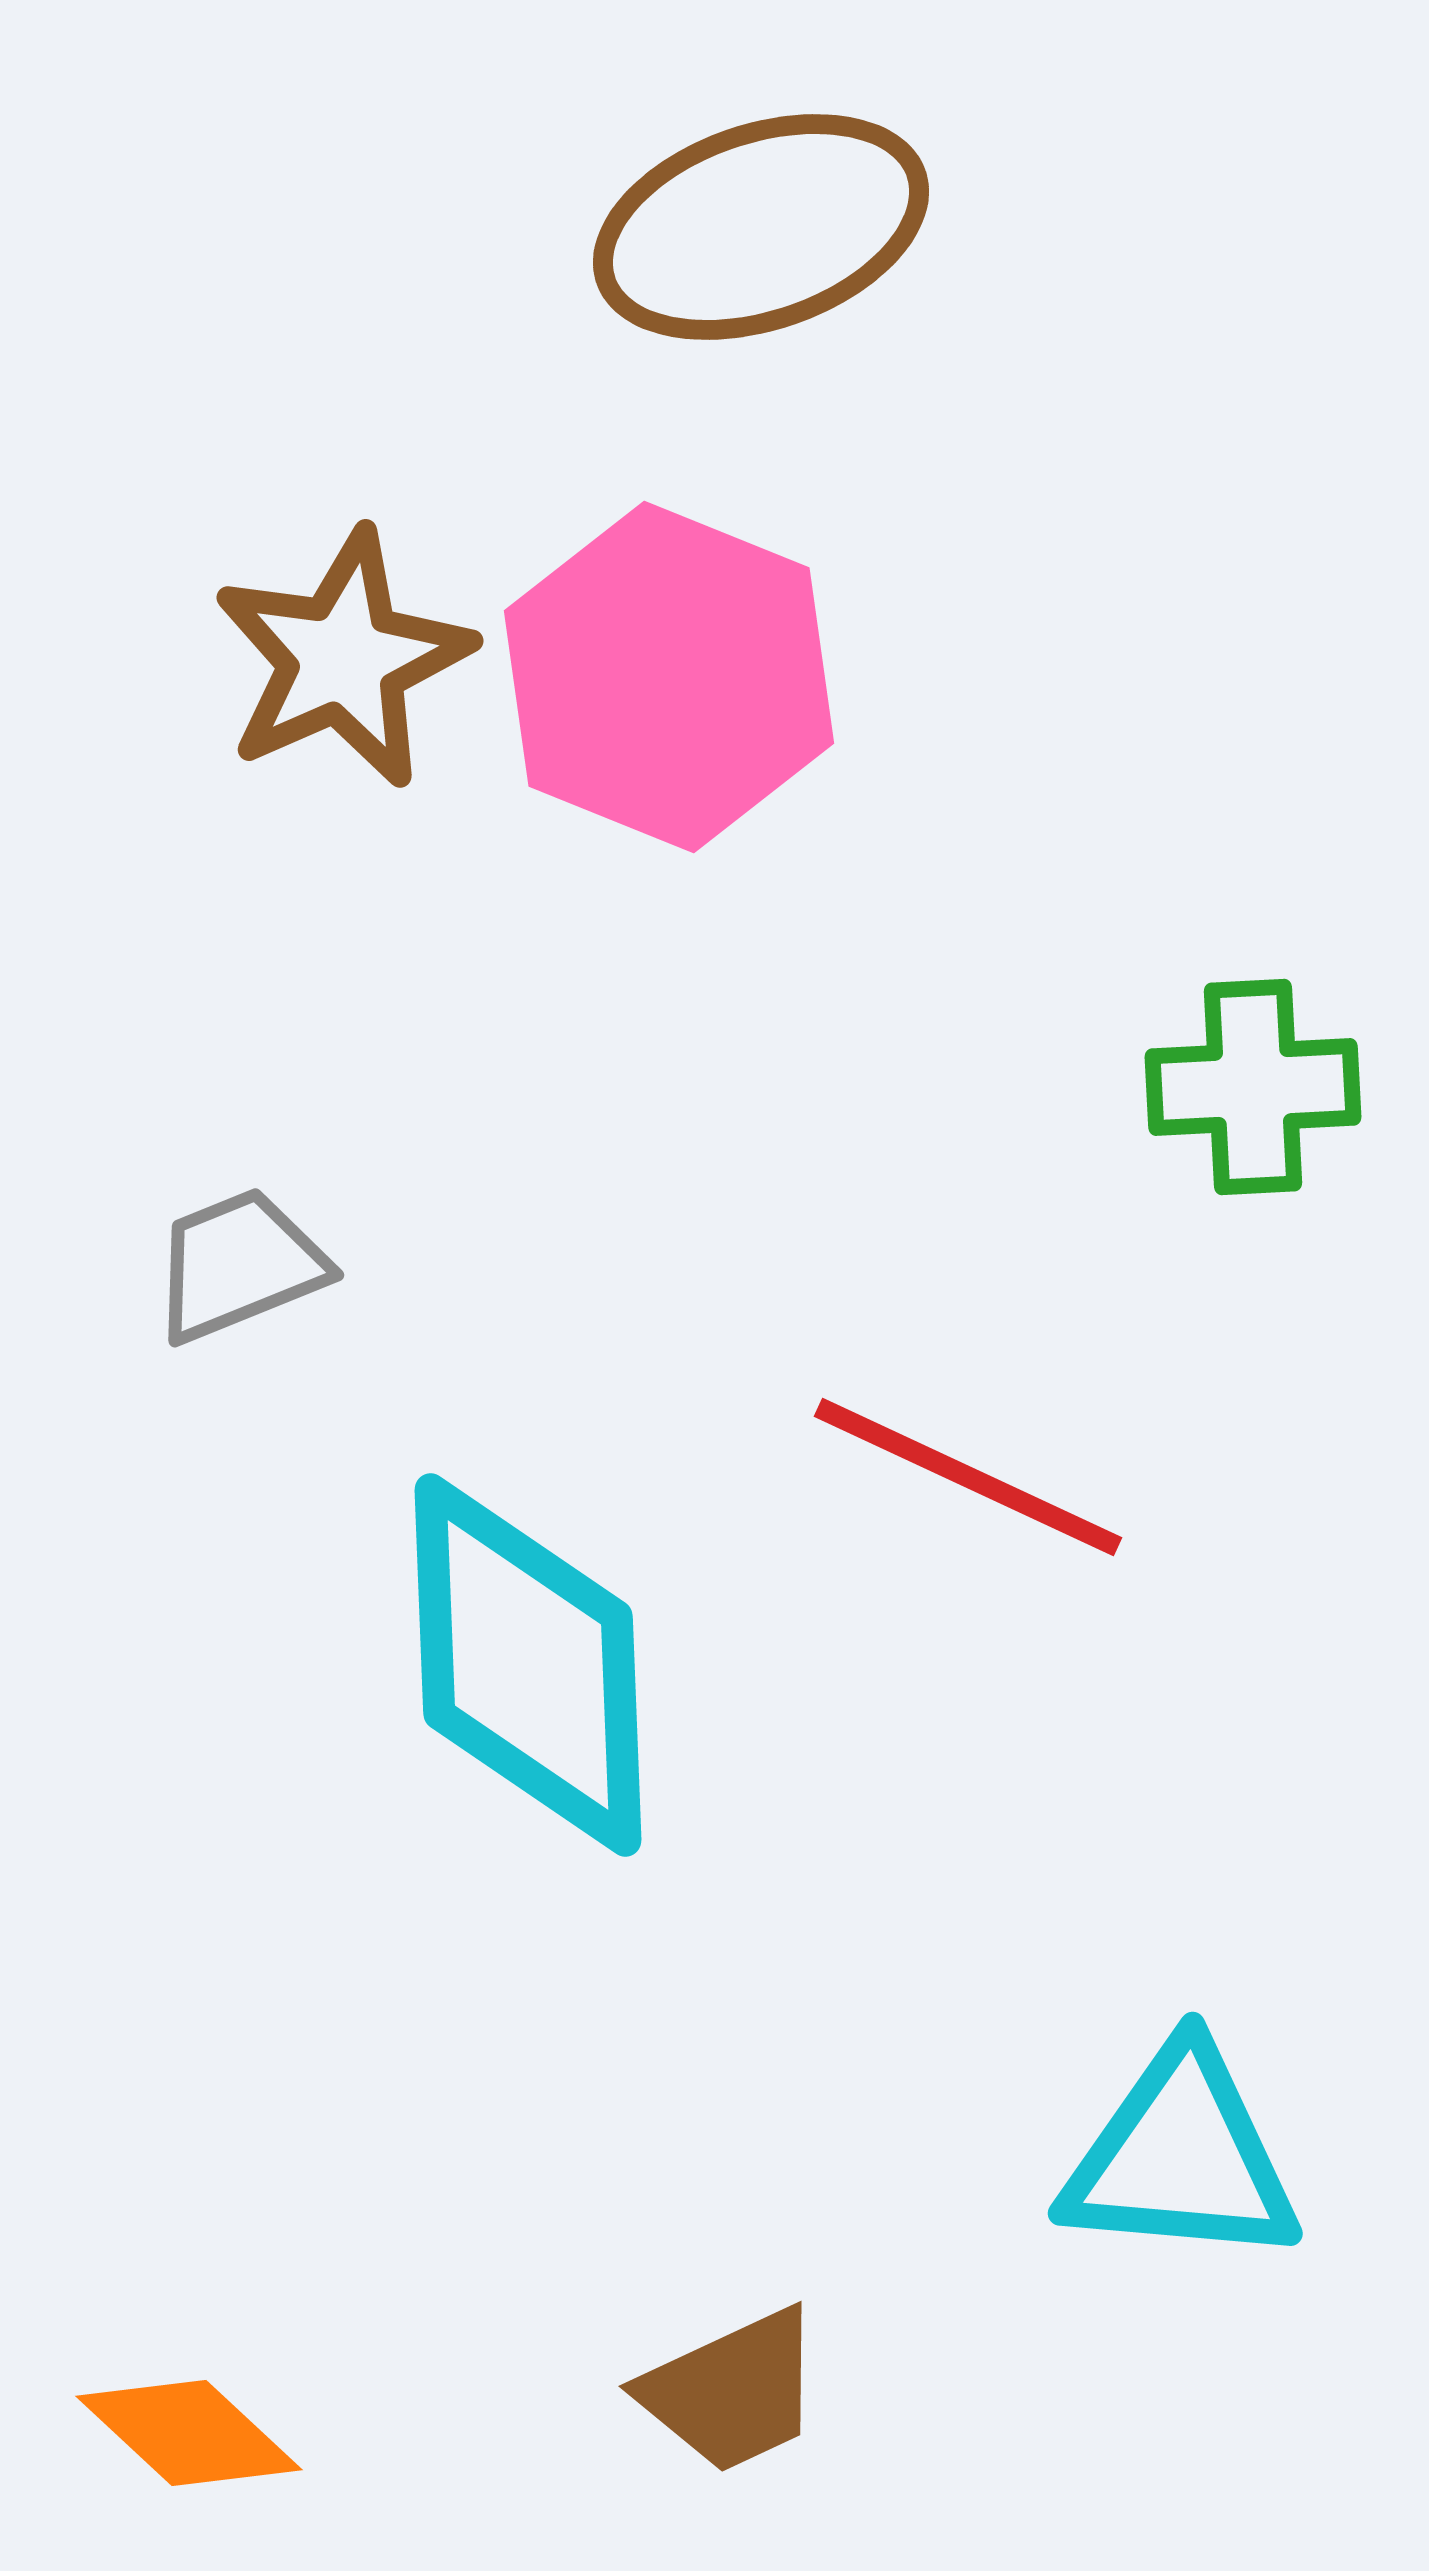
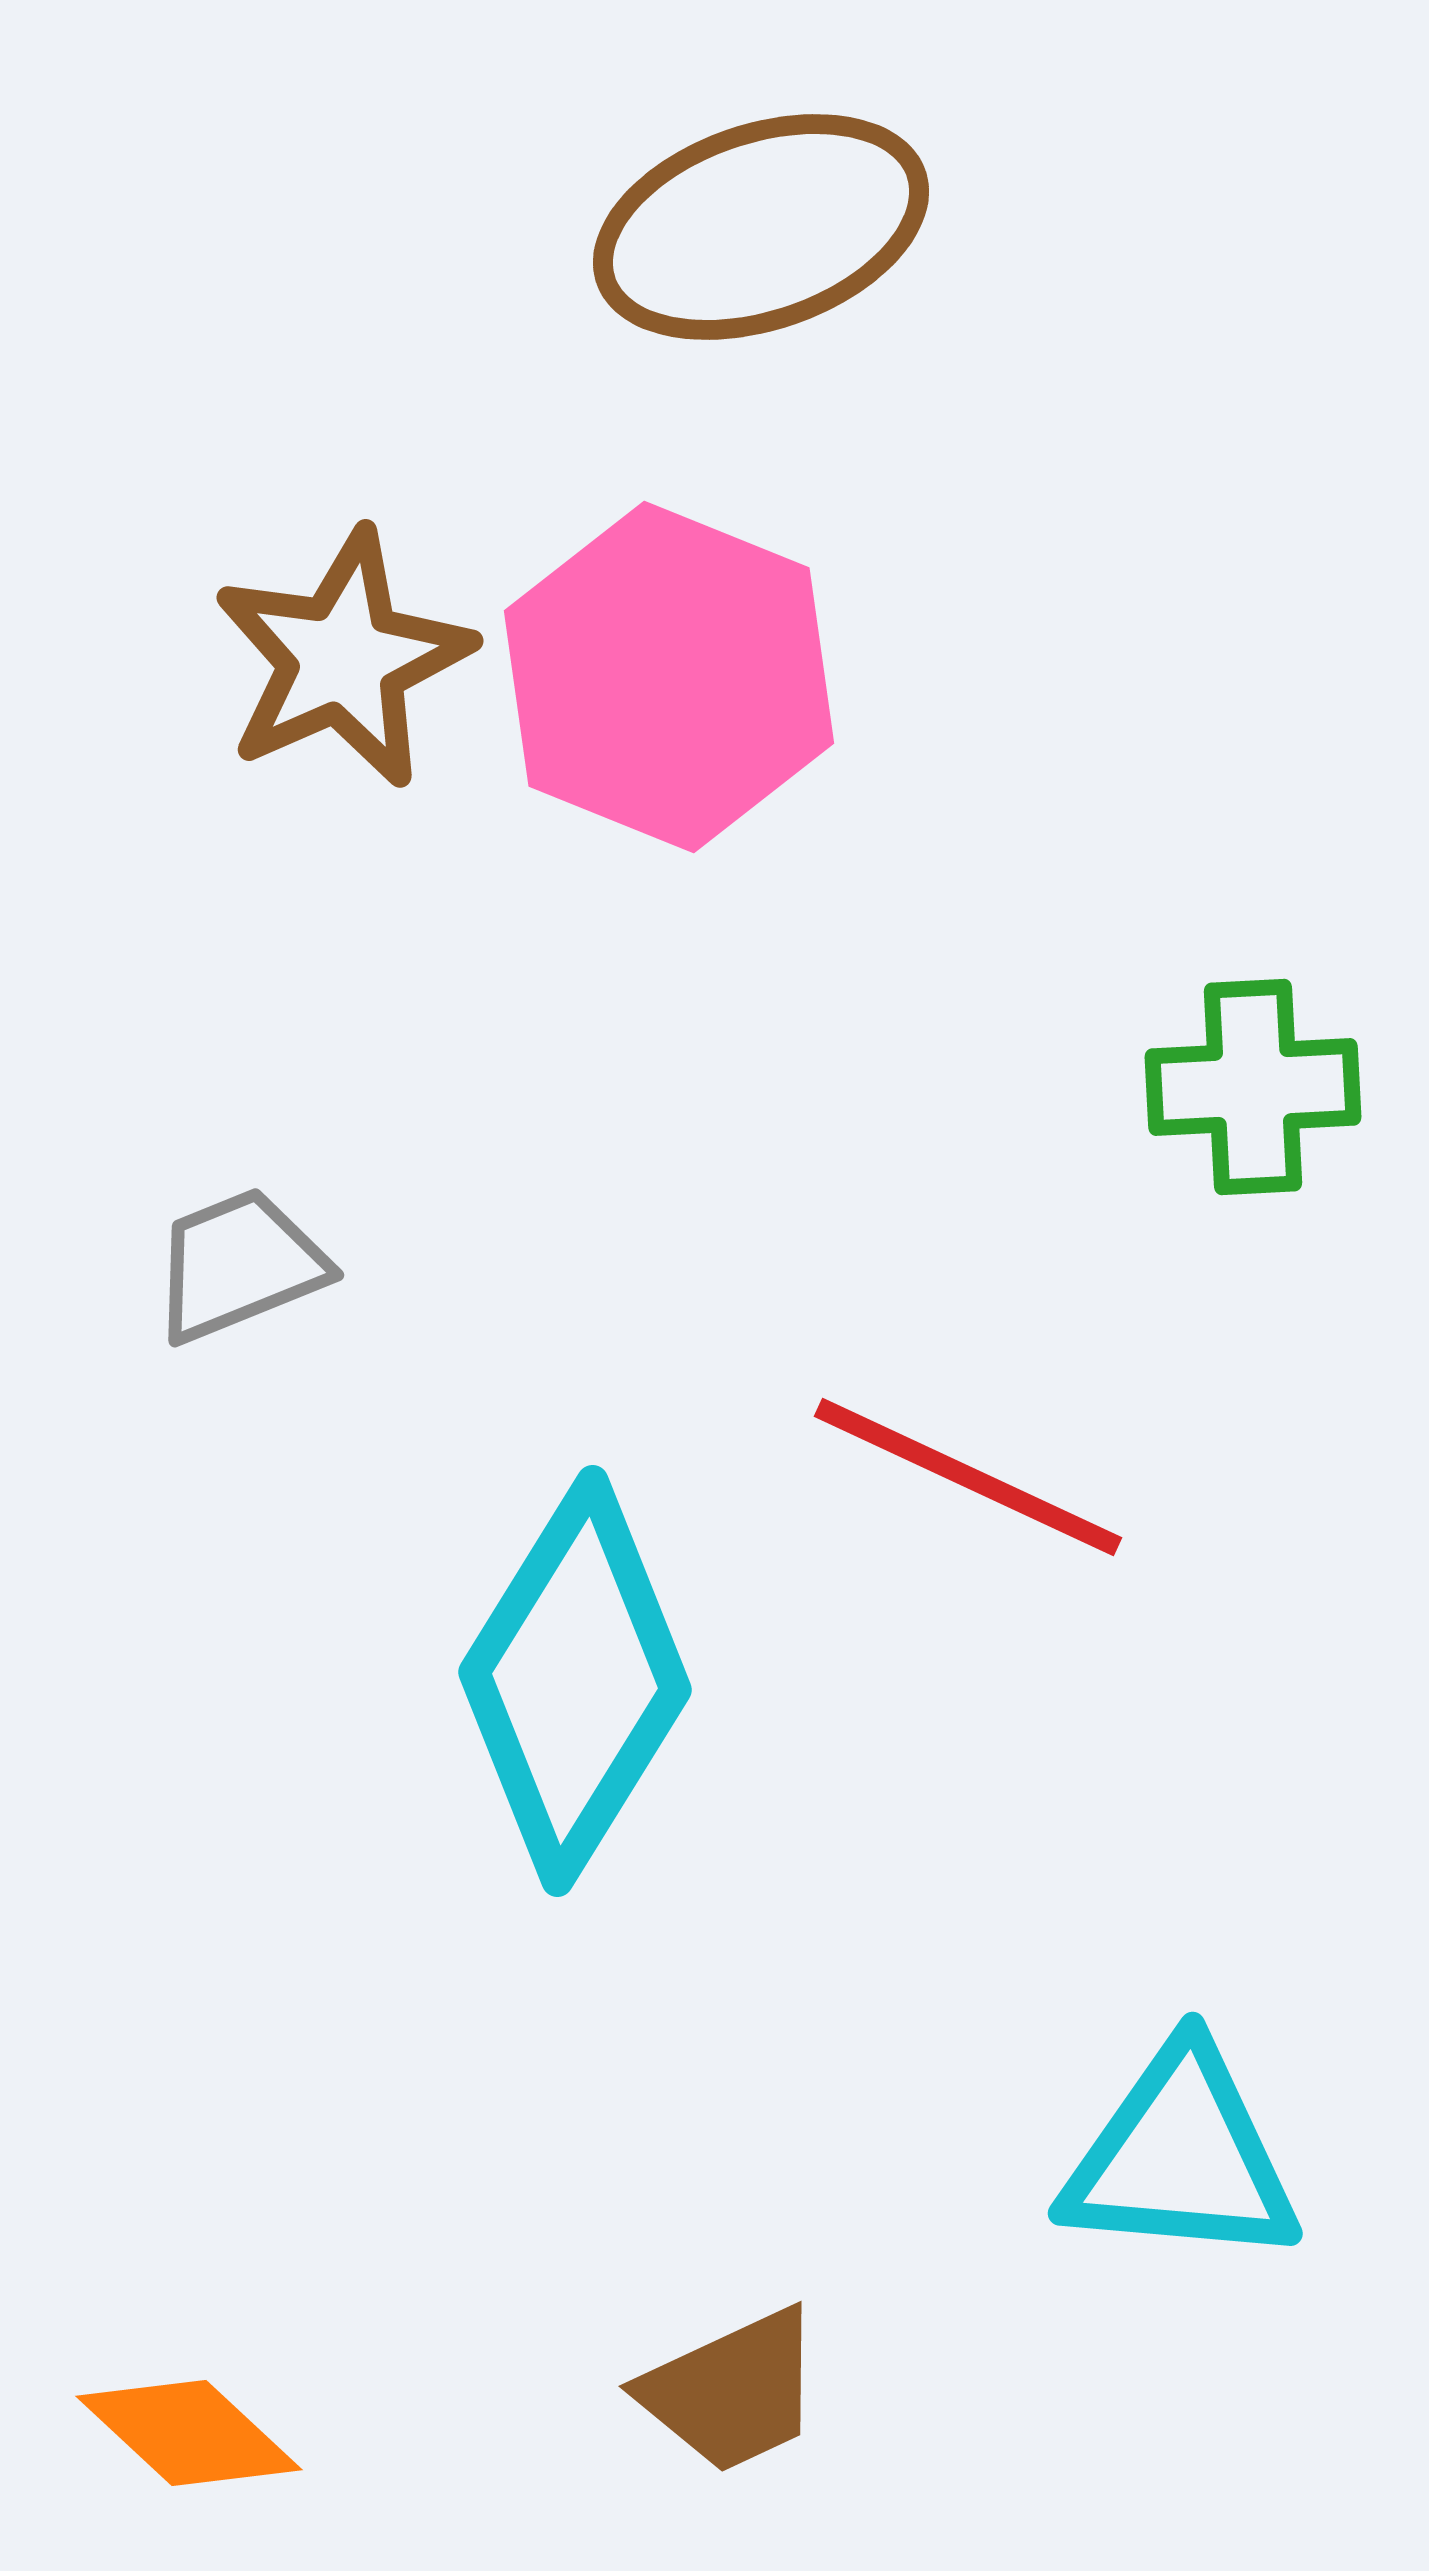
cyan diamond: moved 47 px right, 16 px down; rotated 34 degrees clockwise
